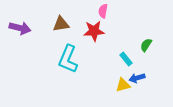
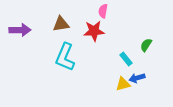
purple arrow: moved 2 px down; rotated 15 degrees counterclockwise
cyan L-shape: moved 3 px left, 2 px up
yellow triangle: moved 1 px up
